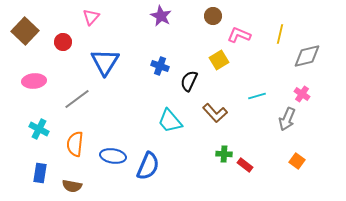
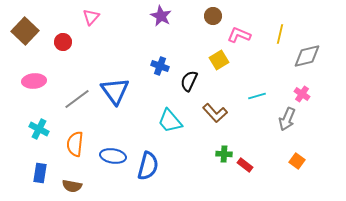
blue triangle: moved 10 px right, 29 px down; rotated 8 degrees counterclockwise
blue semicircle: rotated 8 degrees counterclockwise
